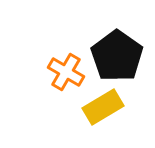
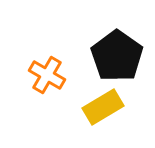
orange cross: moved 19 px left, 3 px down
